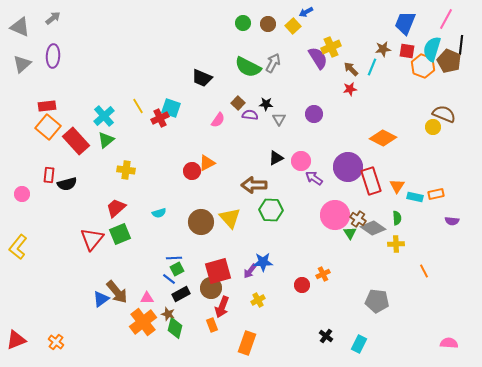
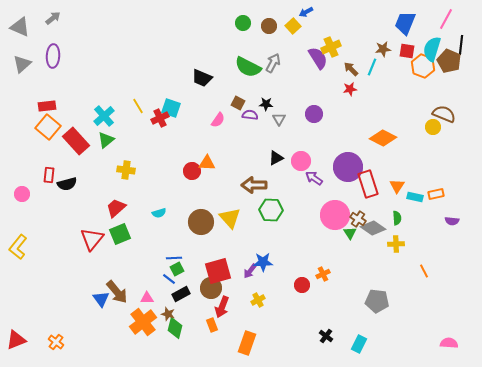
brown circle at (268, 24): moved 1 px right, 2 px down
brown square at (238, 103): rotated 16 degrees counterclockwise
orange triangle at (207, 163): rotated 30 degrees clockwise
red rectangle at (371, 181): moved 3 px left, 3 px down
blue triangle at (101, 299): rotated 30 degrees counterclockwise
